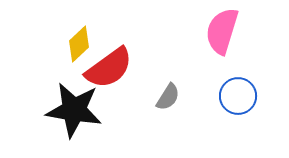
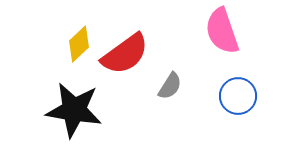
pink semicircle: rotated 36 degrees counterclockwise
red semicircle: moved 16 px right, 14 px up
gray semicircle: moved 2 px right, 11 px up
